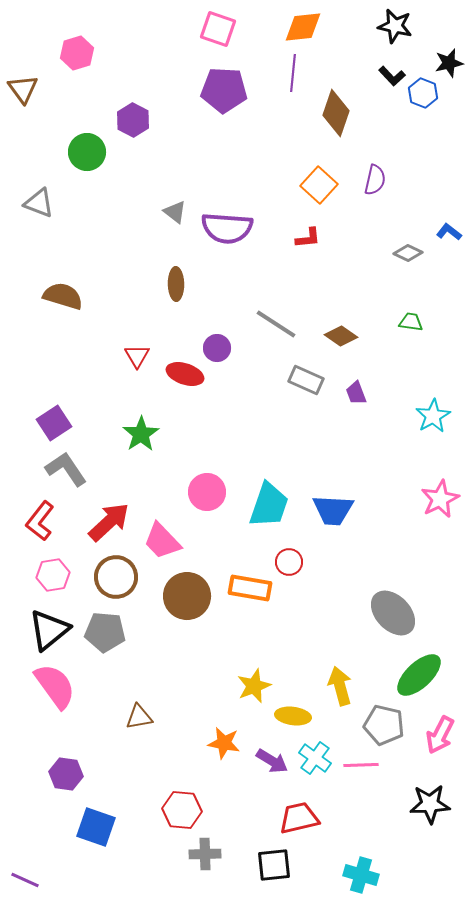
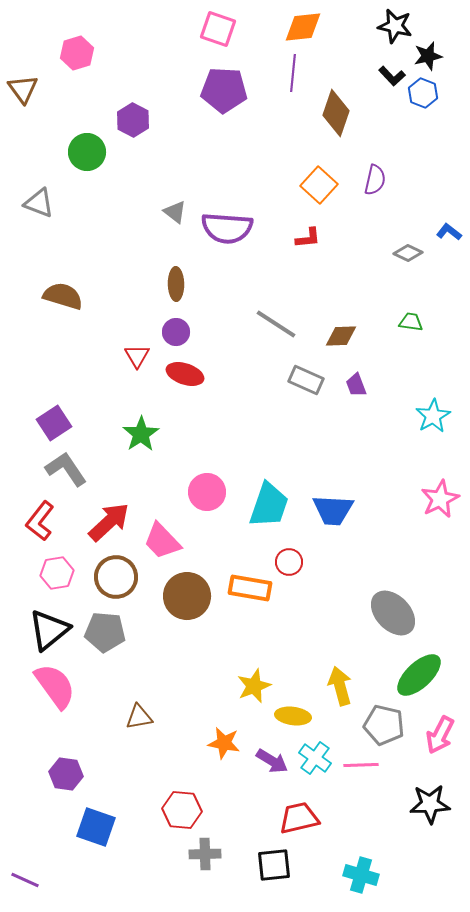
black star at (449, 63): moved 21 px left, 7 px up
brown diamond at (341, 336): rotated 36 degrees counterclockwise
purple circle at (217, 348): moved 41 px left, 16 px up
purple trapezoid at (356, 393): moved 8 px up
pink hexagon at (53, 575): moved 4 px right, 2 px up
